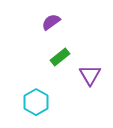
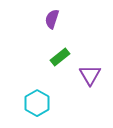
purple semicircle: moved 1 px right, 3 px up; rotated 36 degrees counterclockwise
cyan hexagon: moved 1 px right, 1 px down
